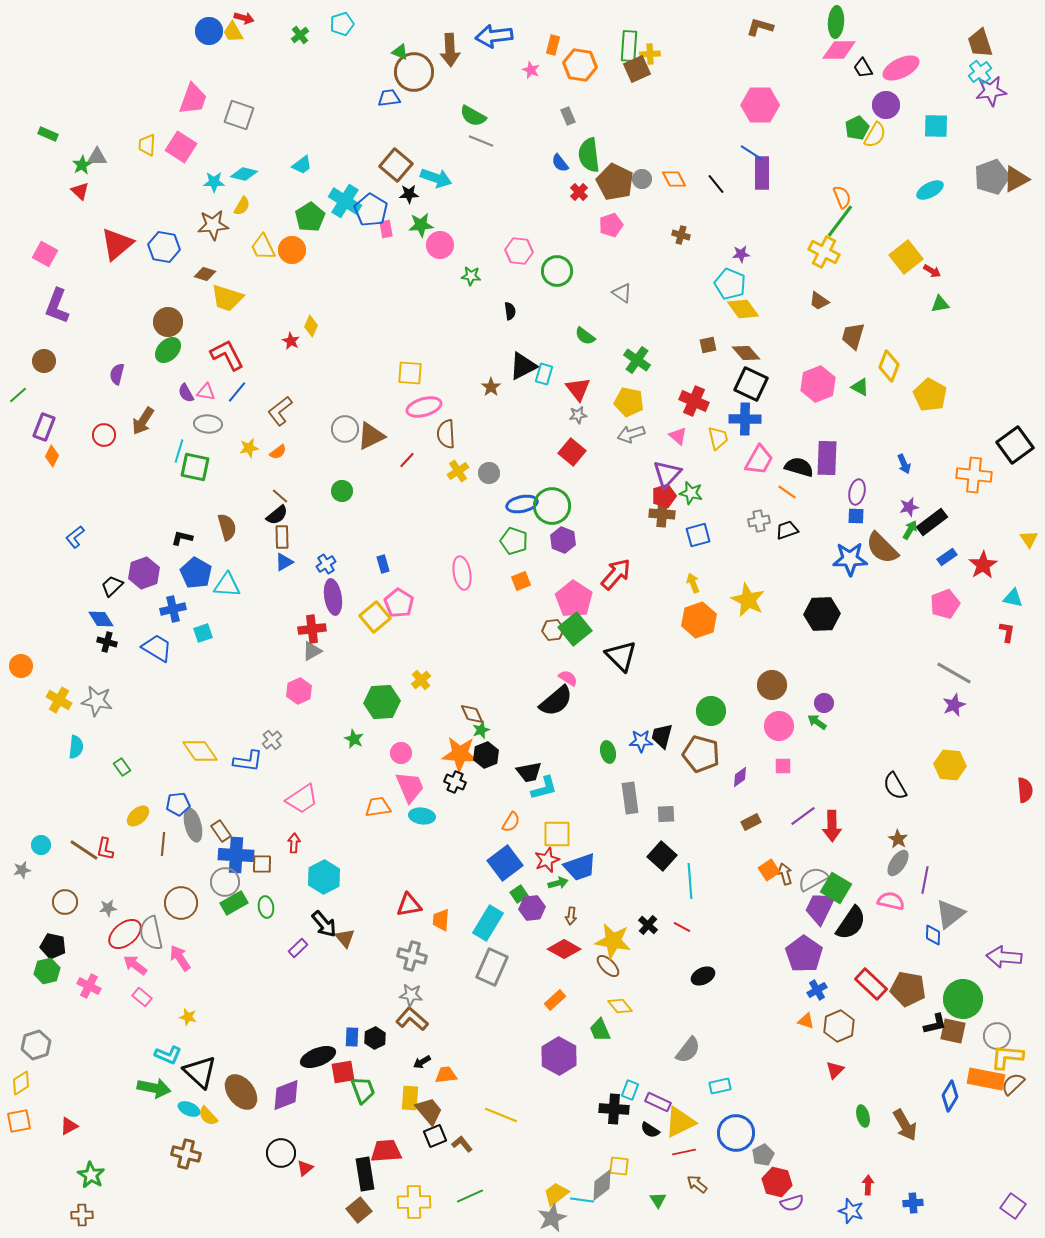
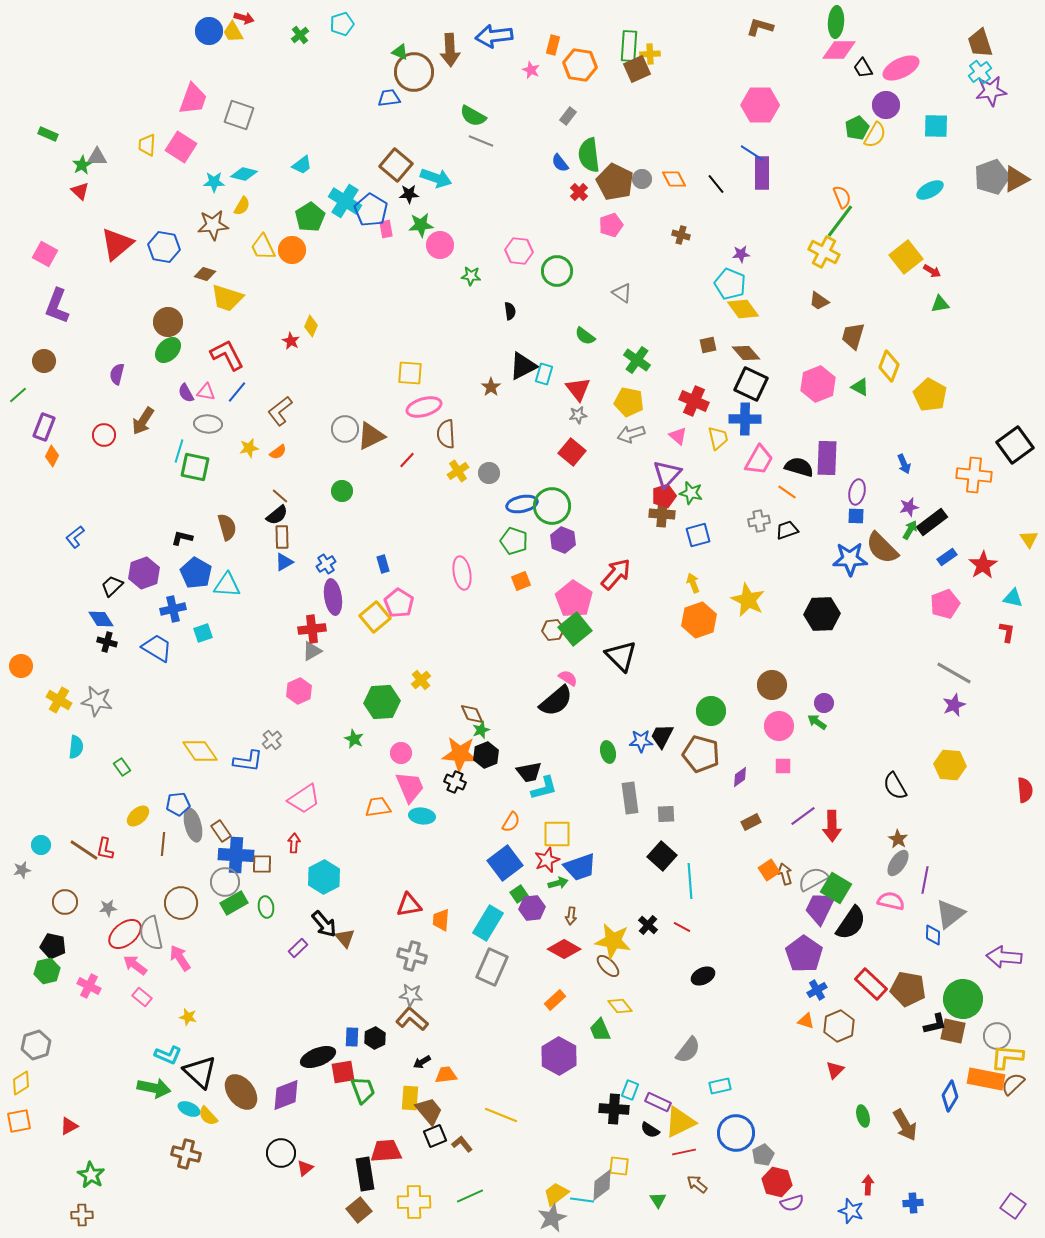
gray rectangle at (568, 116): rotated 60 degrees clockwise
black trapezoid at (662, 736): rotated 12 degrees clockwise
pink trapezoid at (302, 799): moved 2 px right
